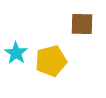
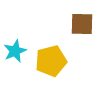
cyan star: moved 1 px left, 2 px up; rotated 15 degrees clockwise
